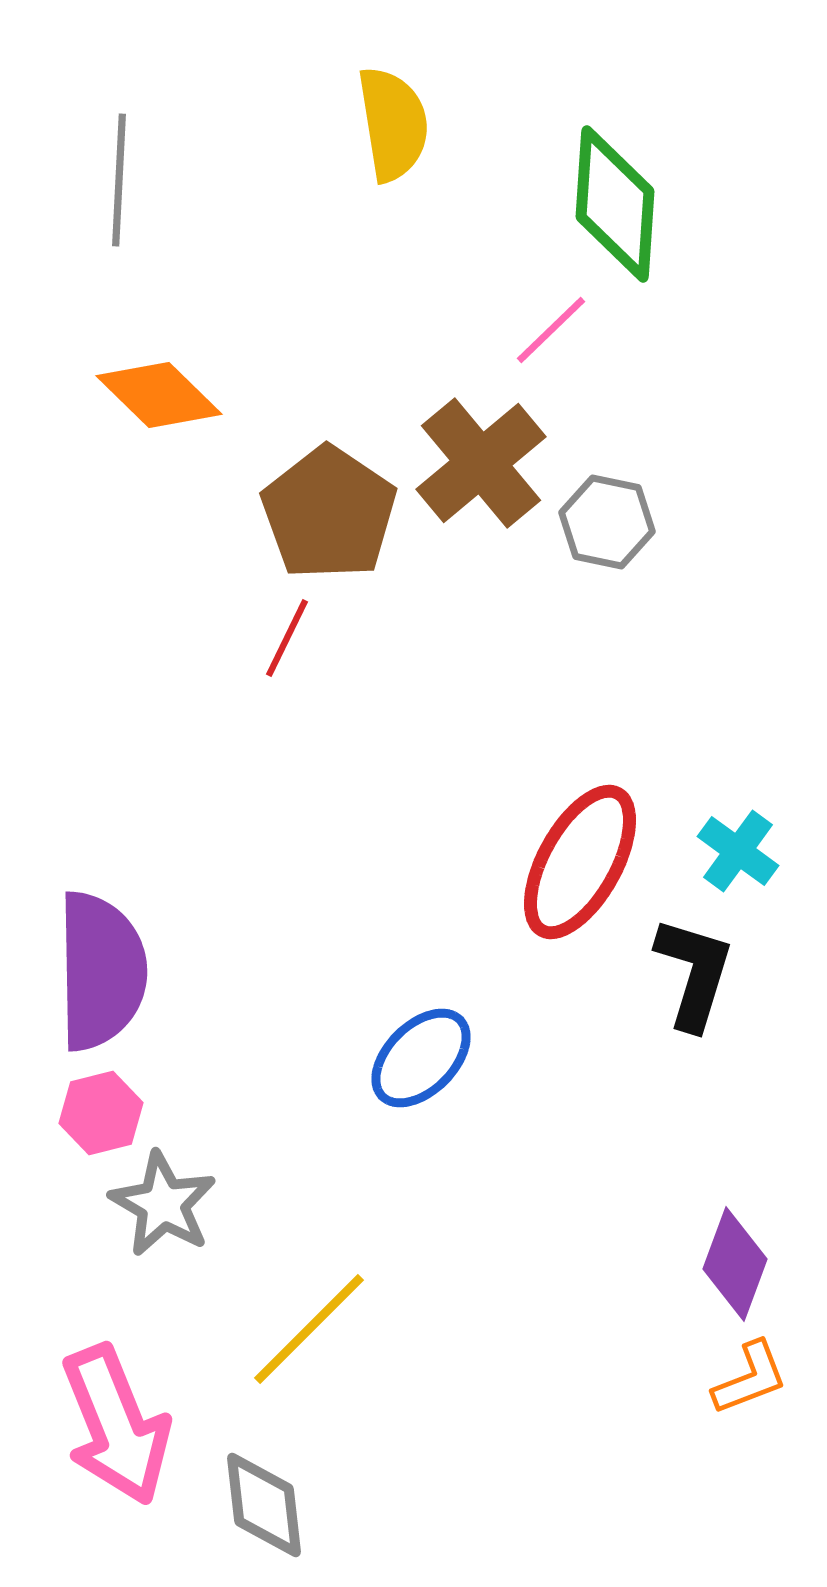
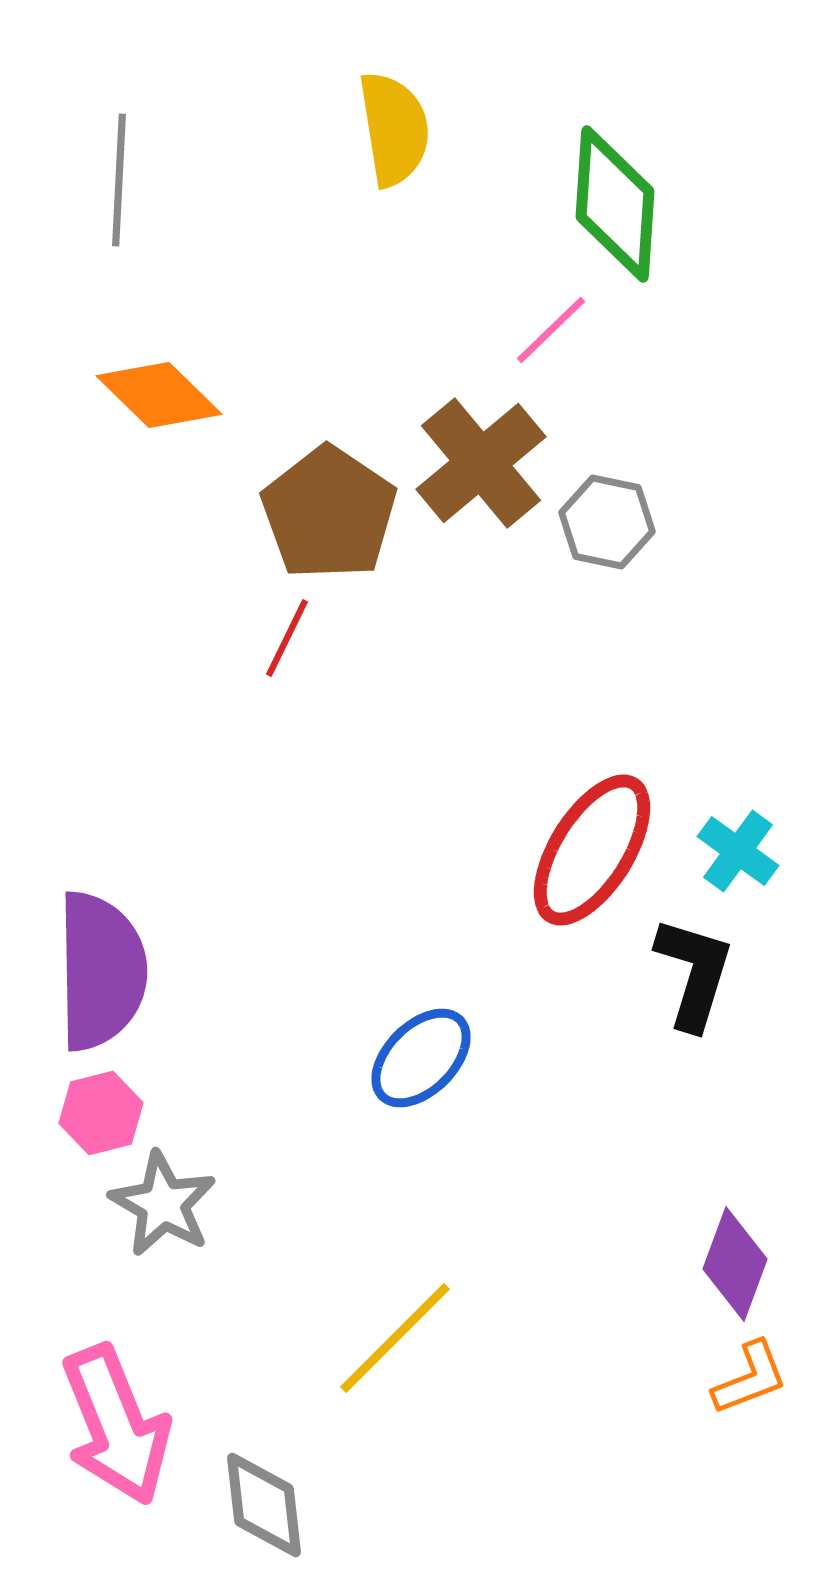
yellow semicircle: moved 1 px right, 5 px down
red ellipse: moved 12 px right, 12 px up; rotated 3 degrees clockwise
yellow line: moved 86 px right, 9 px down
